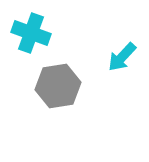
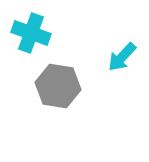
gray hexagon: rotated 18 degrees clockwise
